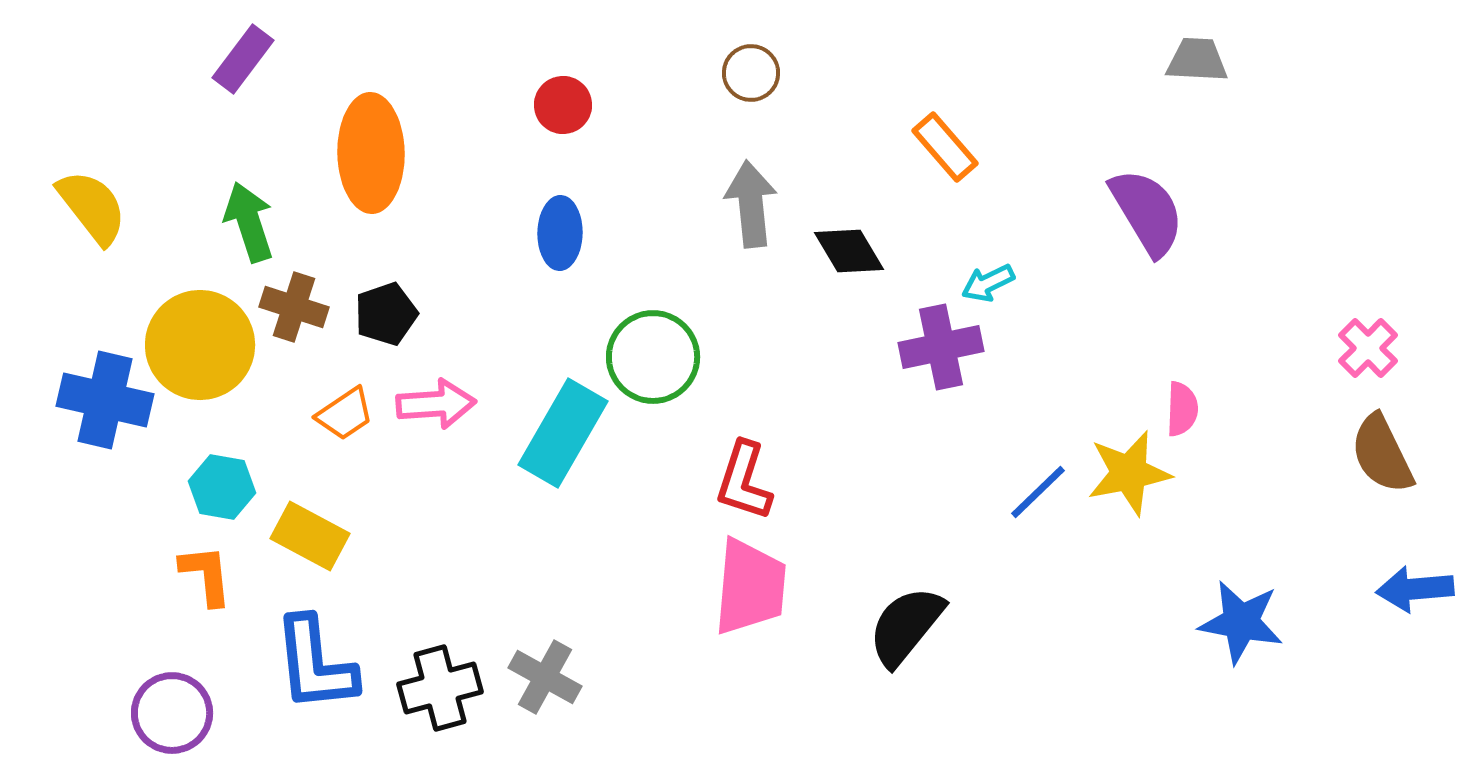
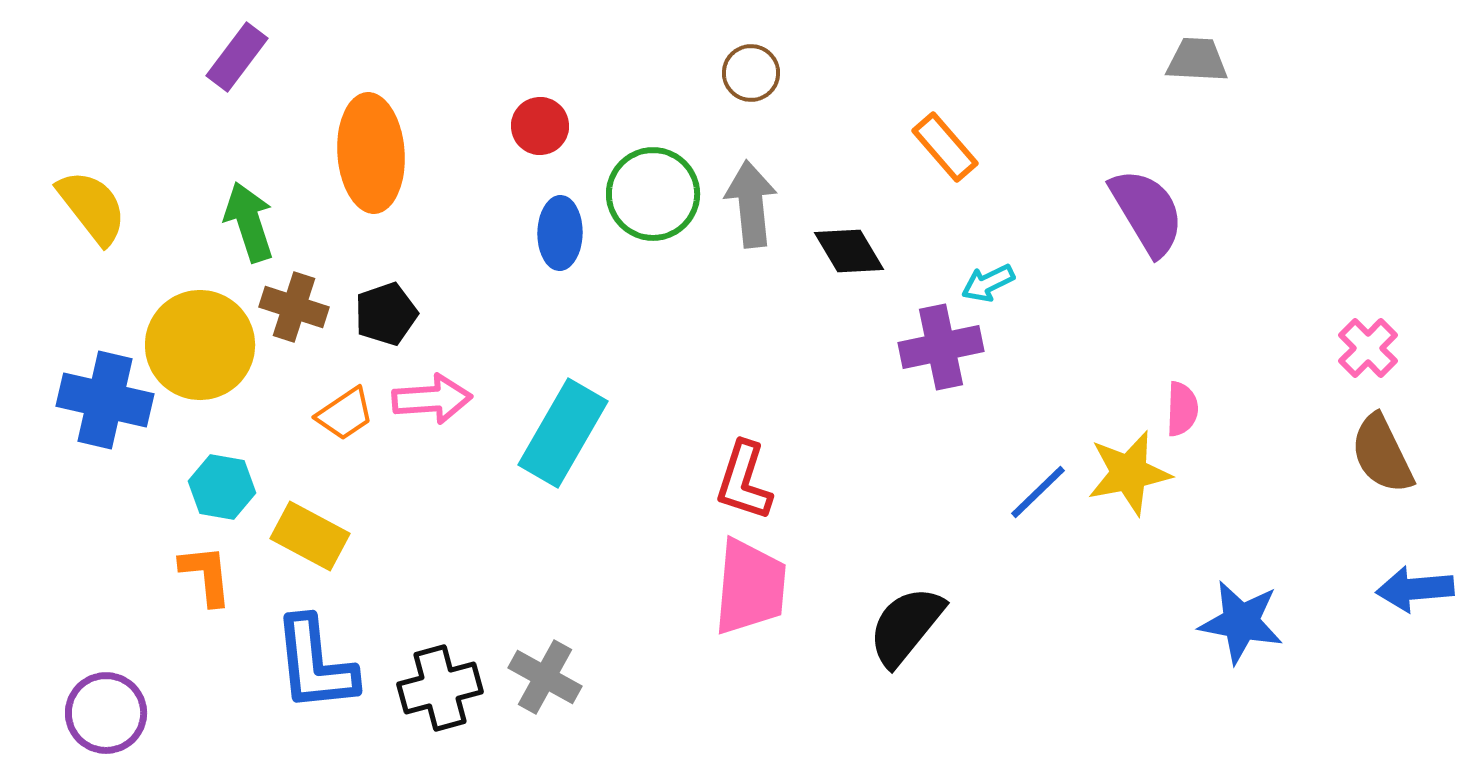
purple rectangle: moved 6 px left, 2 px up
red circle: moved 23 px left, 21 px down
orange ellipse: rotated 3 degrees counterclockwise
green circle: moved 163 px up
pink arrow: moved 4 px left, 5 px up
purple circle: moved 66 px left
